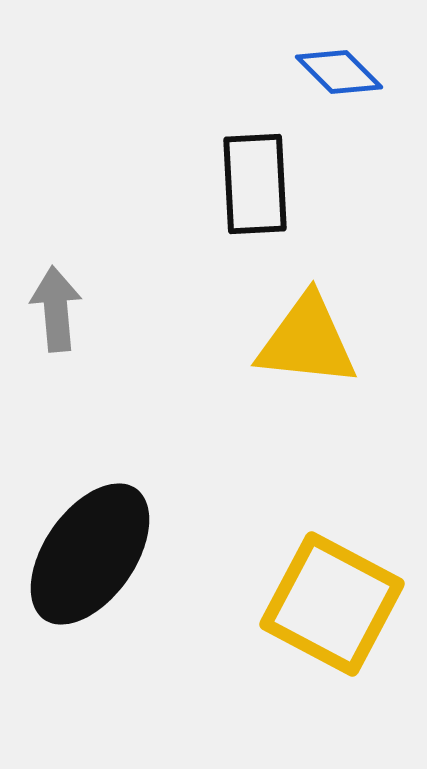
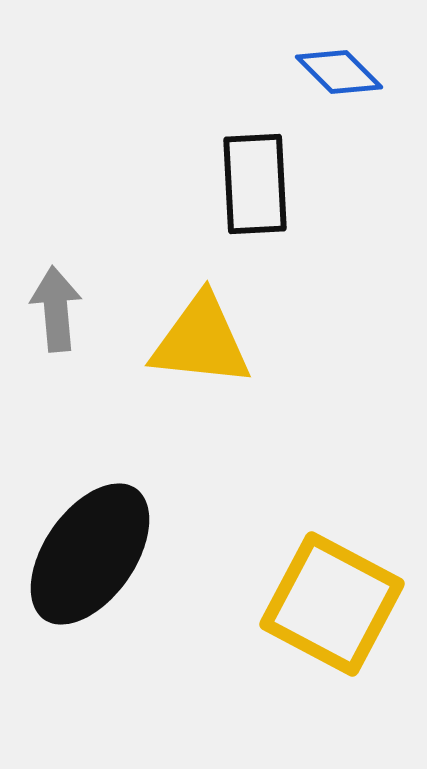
yellow triangle: moved 106 px left
